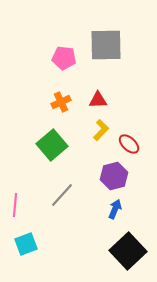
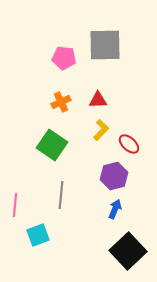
gray square: moved 1 px left
green square: rotated 16 degrees counterclockwise
gray line: moved 1 px left; rotated 36 degrees counterclockwise
cyan square: moved 12 px right, 9 px up
